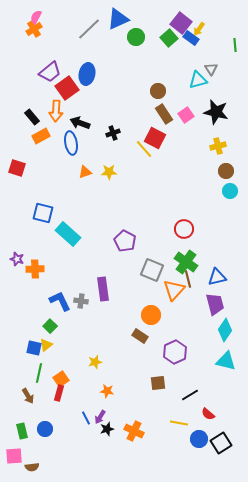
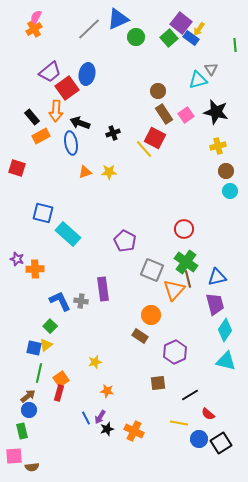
brown arrow at (28, 396): rotated 98 degrees counterclockwise
blue circle at (45, 429): moved 16 px left, 19 px up
